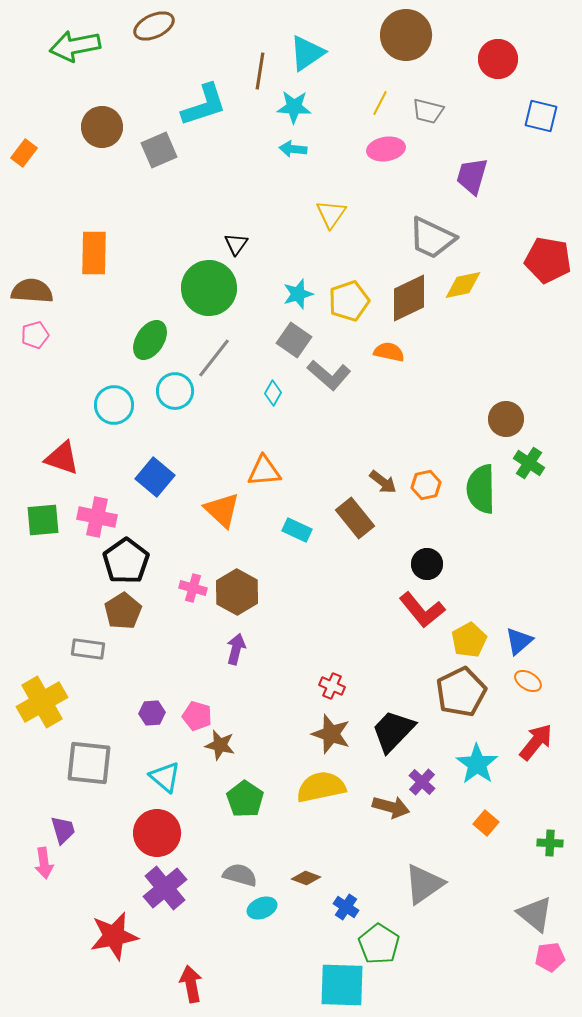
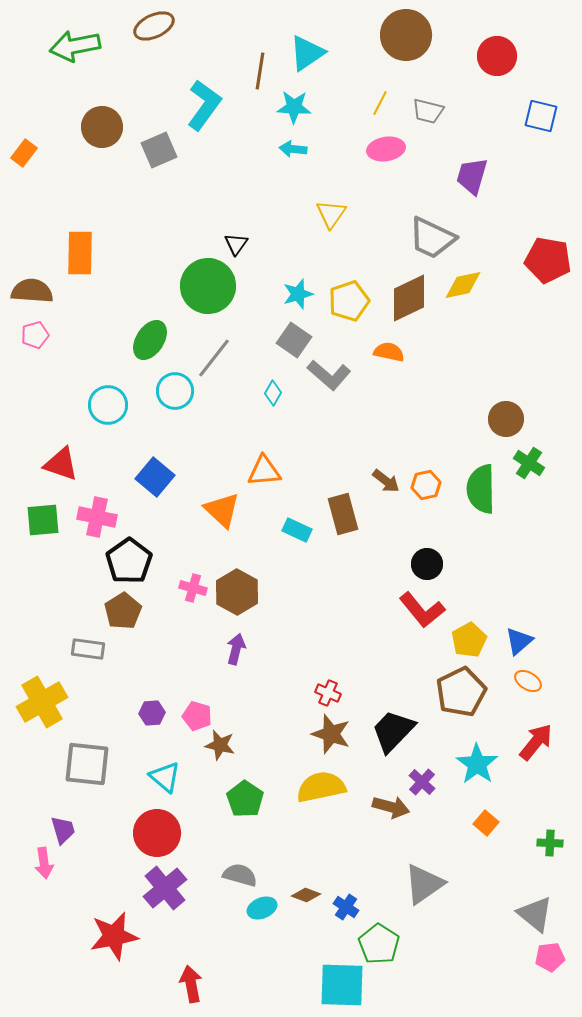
red circle at (498, 59): moved 1 px left, 3 px up
cyan L-shape at (204, 105): rotated 36 degrees counterclockwise
orange rectangle at (94, 253): moved 14 px left
green circle at (209, 288): moved 1 px left, 2 px up
cyan circle at (114, 405): moved 6 px left
red triangle at (62, 458): moved 1 px left, 6 px down
brown arrow at (383, 482): moved 3 px right, 1 px up
brown rectangle at (355, 518): moved 12 px left, 4 px up; rotated 24 degrees clockwise
black pentagon at (126, 561): moved 3 px right
red cross at (332, 686): moved 4 px left, 7 px down
gray square at (89, 763): moved 2 px left, 1 px down
brown diamond at (306, 878): moved 17 px down
